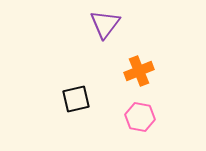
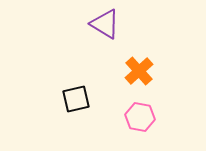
purple triangle: rotated 36 degrees counterclockwise
orange cross: rotated 20 degrees counterclockwise
